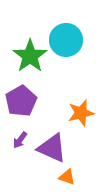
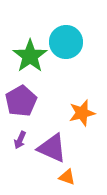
cyan circle: moved 2 px down
orange star: moved 1 px right
purple arrow: rotated 12 degrees counterclockwise
